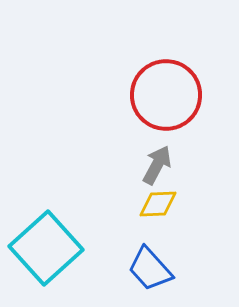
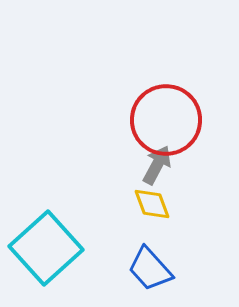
red circle: moved 25 px down
yellow diamond: moved 6 px left; rotated 72 degrees clockwise
